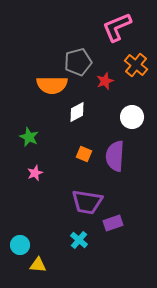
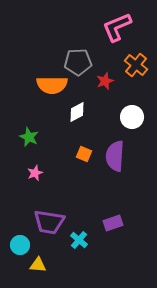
gray pentagon: rotated 12 degrees clockwise
purple trapezoid: moved 38 px left, 20 px down
